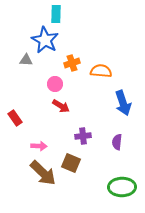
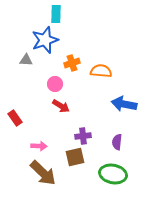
blue star: rotated 24 degrees clockwise
blue arrow: moved 1 px right, 1 px down; rotated 120 degrees clockwise
brown square: moved 4 px right, 6 px up; rotated 36 degrees counterclockwise
green ellipse: moved 9 px left, 13 px up; rotated 12 degrees clockwise
